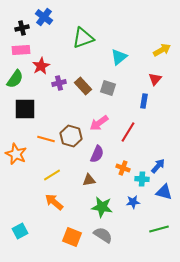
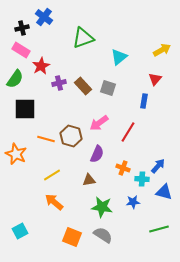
pink rectangle: rotated 36 degrees clockwise
